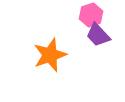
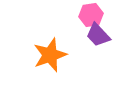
pink hexagon: rotated 10 degrees clockwise
